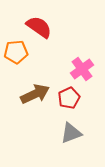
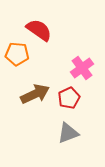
red semicircle: moved 3 px down
orange pentagon: moved 1 px right, 2 px down; rotated 10 degrees clockwise
pink cross: moved 1 px up
gray triangle: moved 3 px left
